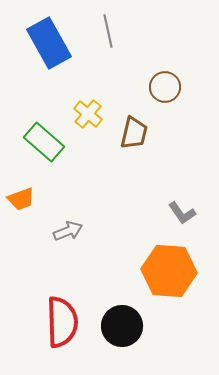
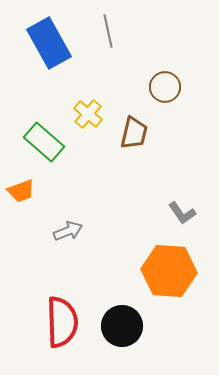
orange trapezoid: moved 8 px up
